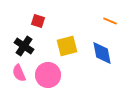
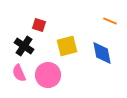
red square: moved 1 px right, 4 px down
